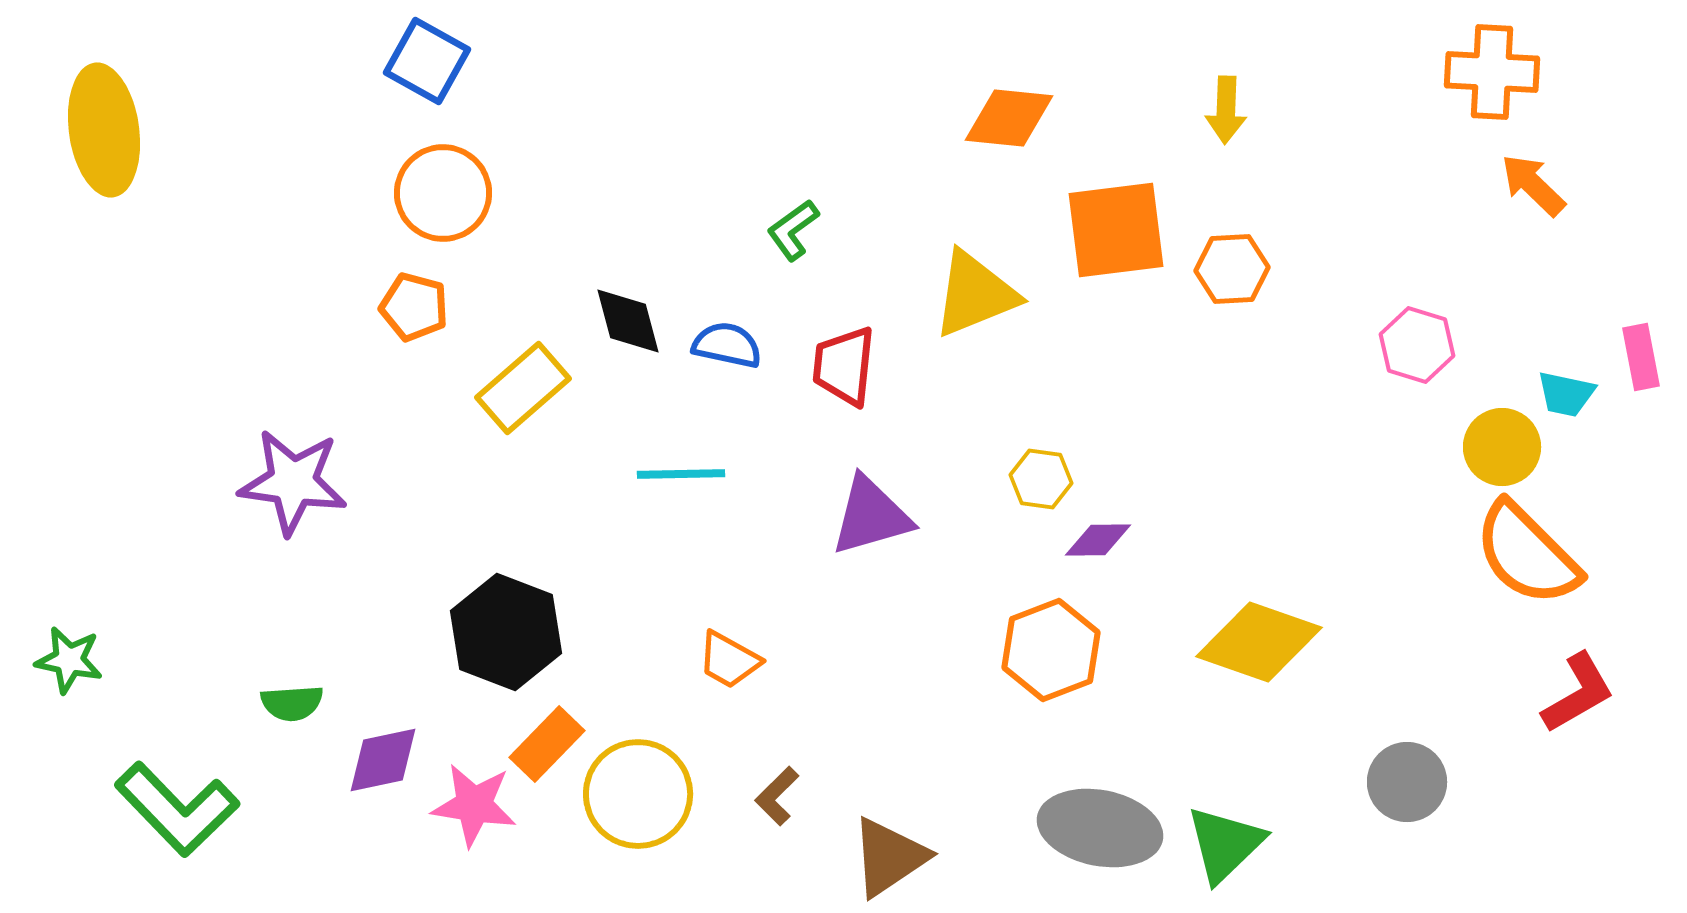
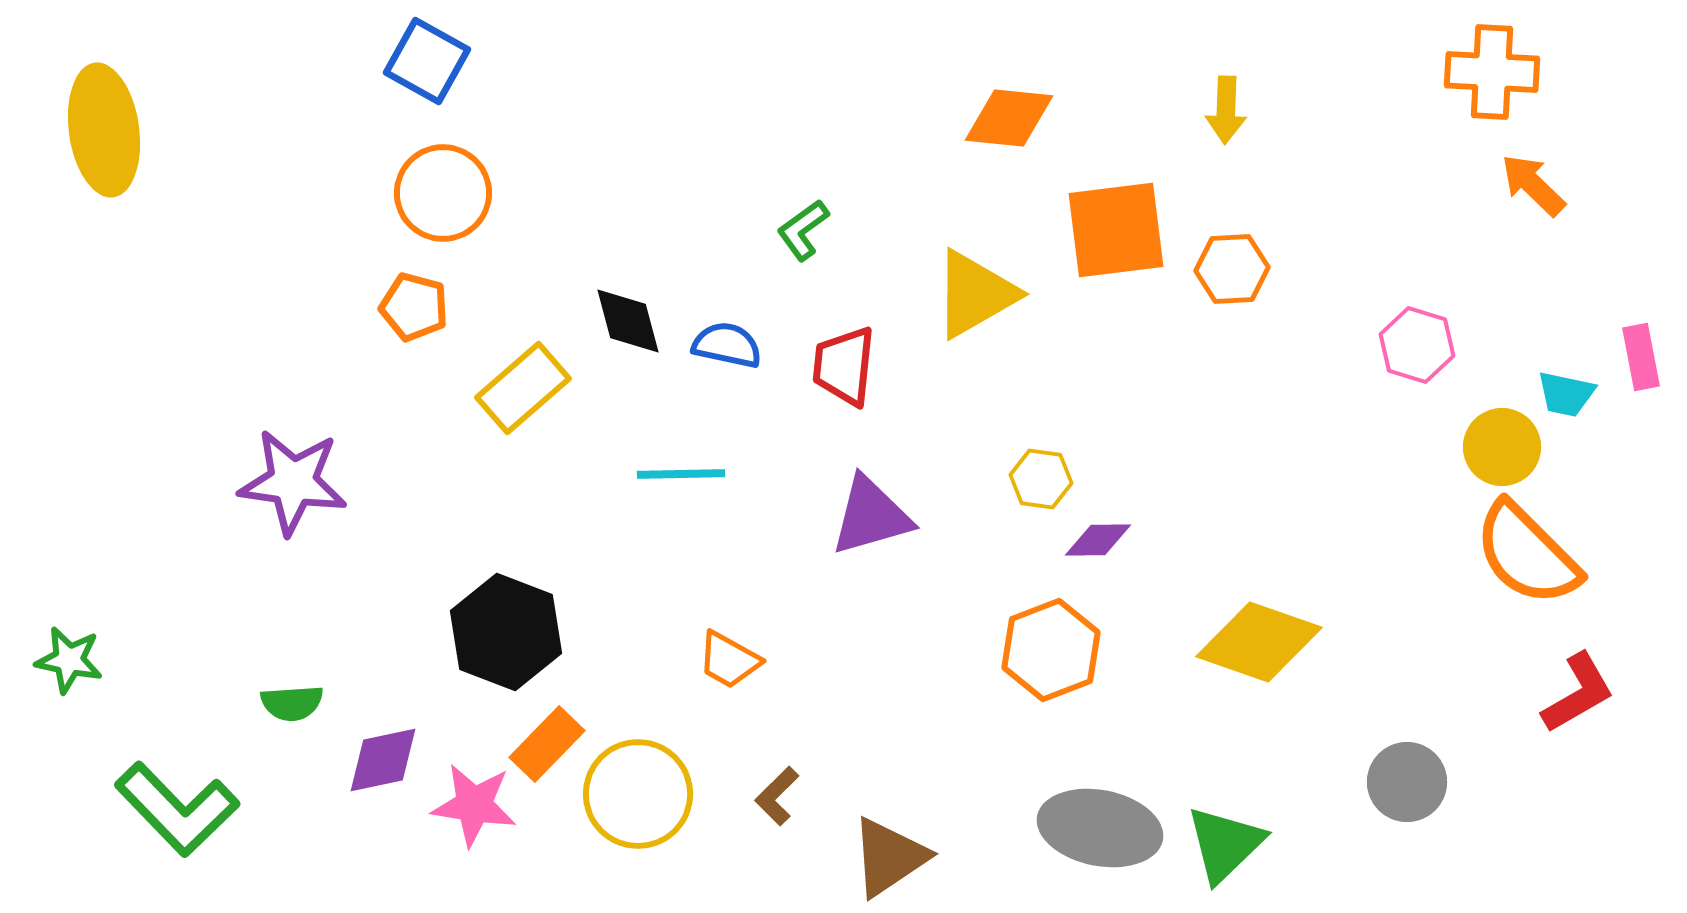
green L-shape at (793, 230): moved 10 px right
yellow triangle at (975, 294): rotated 8 degrees counterclockwise
